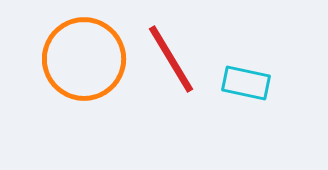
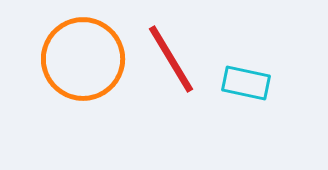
orange circle: moved 1 px left
